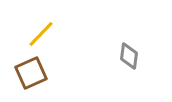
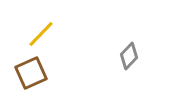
gray diamond: rotated 36 degrees clockwise
